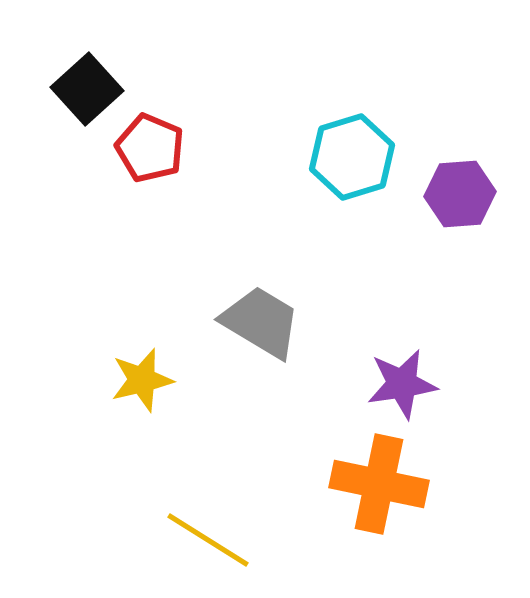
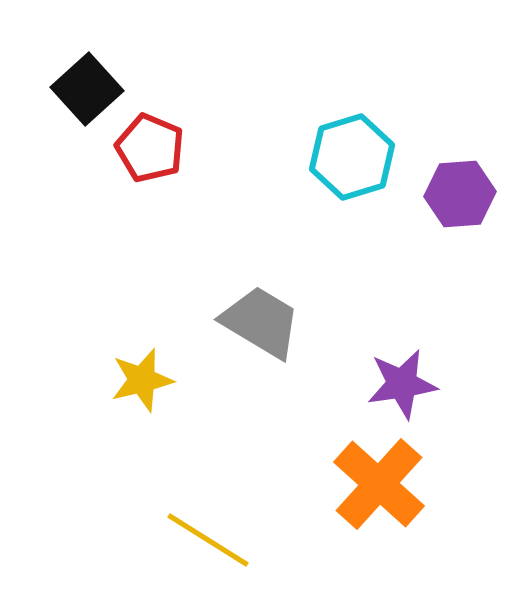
orange cross: rotated 30 degrees clockwise
